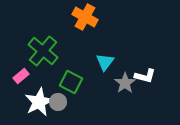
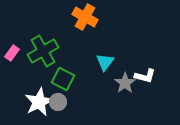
green cross: rotated 20 degrees clockwise
pink rectangle: moved 9 px left, 23 px up; rotated 14 degrees counterclockwise
green square: moved 8 px left, 3 px up
